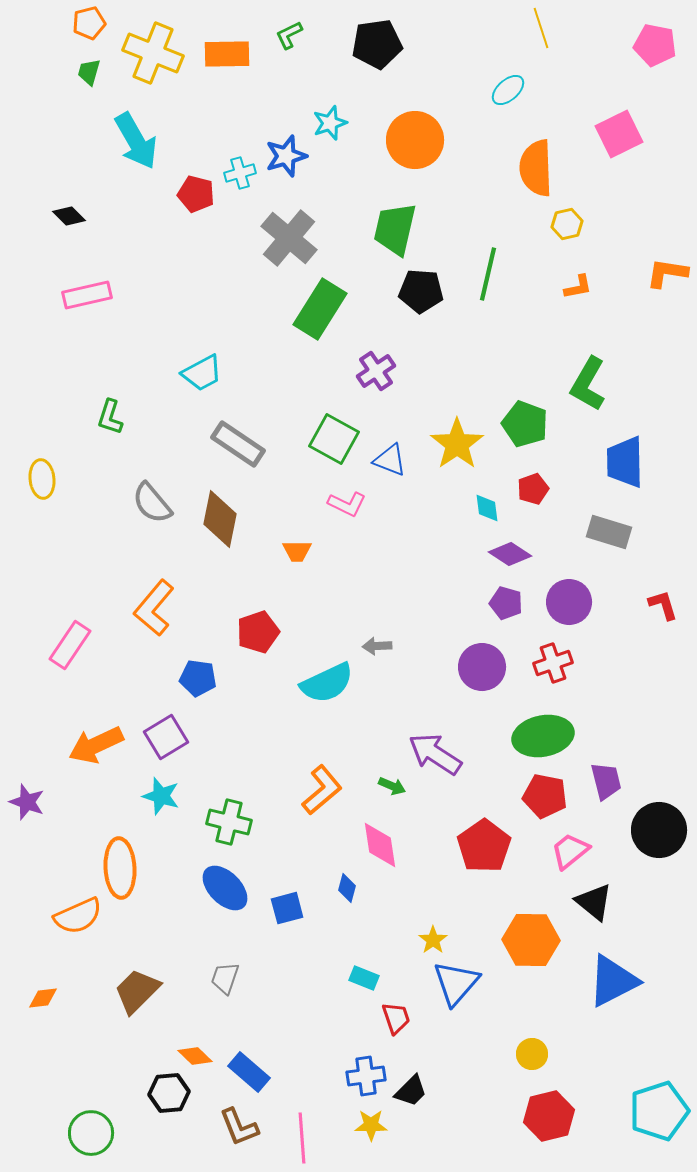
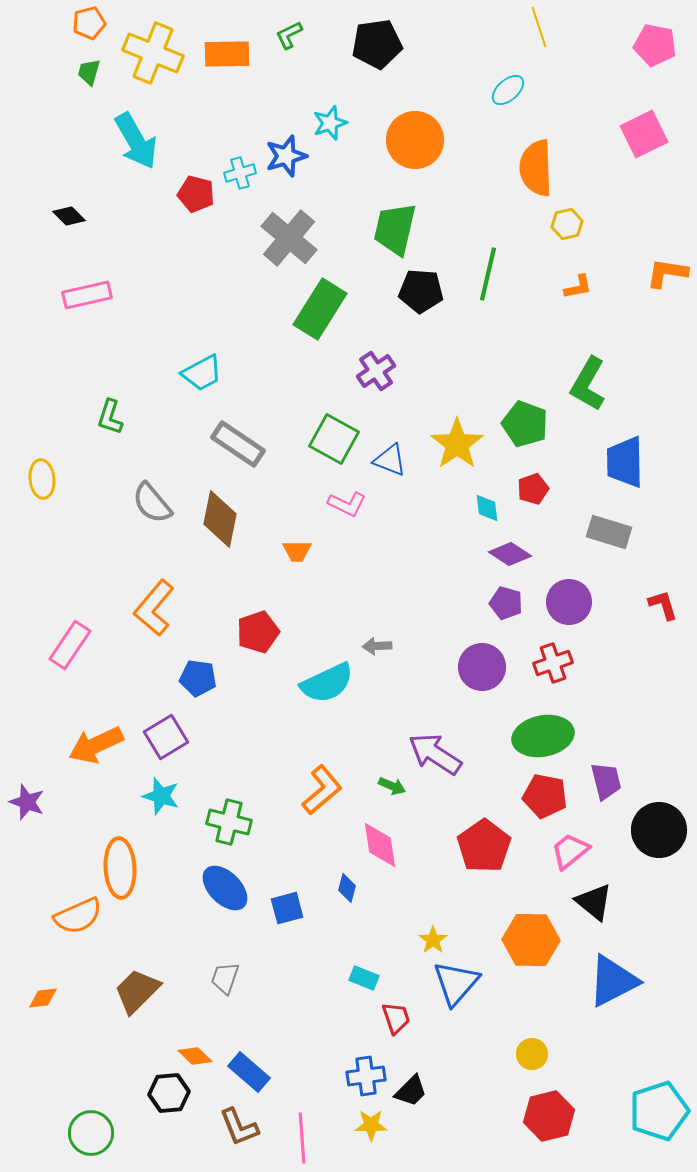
yellow line at (541, 28): moved 2 px left, 1 px up
pink square at (619, 134): moved 25 px right
